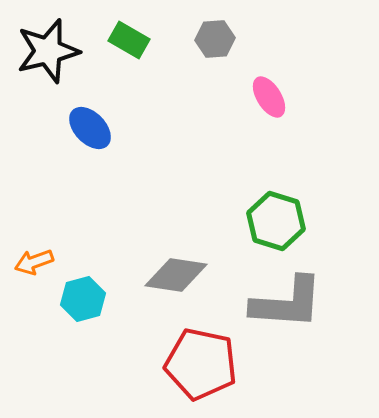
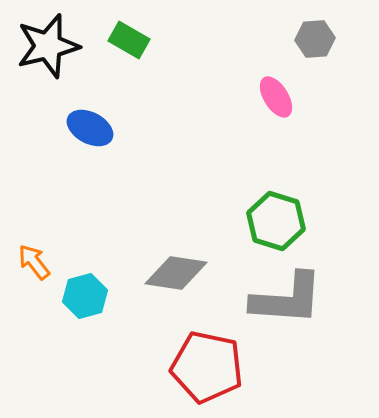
gray hexagon: moved 100 px right
black star: moved 5 px up
pink ellipse: moved 7 px right
blue ellipse: rotated 18 degrees counterclockwise
orange arrow: rotated 72 degrees clockwise
gray diamond: moved 2 px up
cyan hexagon: moved 2 px right, 3 px up
gray L-shape: moved 4 px up
red pentagon: moved 6 px right, 3 px down
